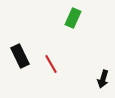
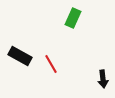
black rectangle: rotated 35 degrees counterclockwise
black arrow: rotated 24 degrees counterclockwise
